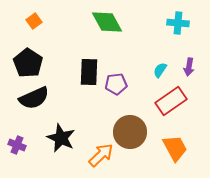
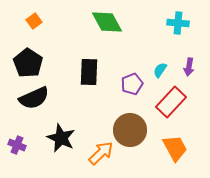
purple pentagon: moved 16 px right; rotated 15 degrees counterclockwise
red rectangle: moved 1 px down; rotated 12 degrees counterclockwise
brown circle: moved 2 px up
orange arrow: moved 2 px up
